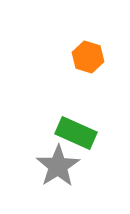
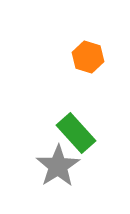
green rectangle: rotated 24 degrees clockwise
